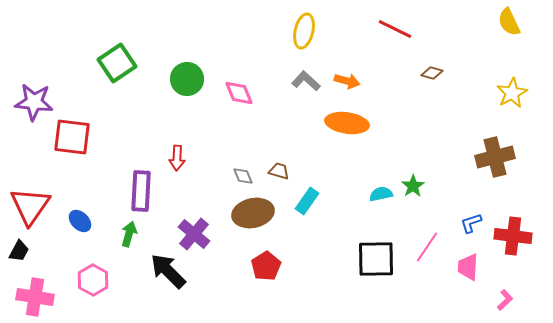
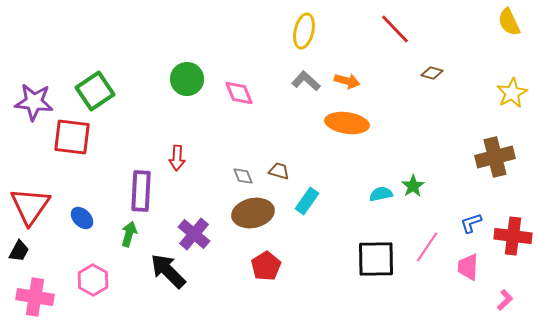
red line: rotated 20 degrees clockwise
green square: moved 22 px left, 28 px down
blue ellipse: moved 2 px right, 3 px up
